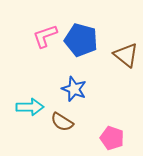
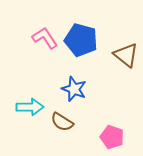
pink L-shape: moved 2 px down; rotated 76 degrees clockwise
pink pentagon: moved 1 px up
